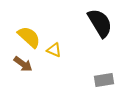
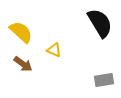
yellow semicircle: moved 8 px left, 5 px up
